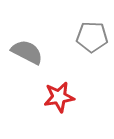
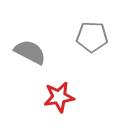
gray semicircle: moved 3 px right
